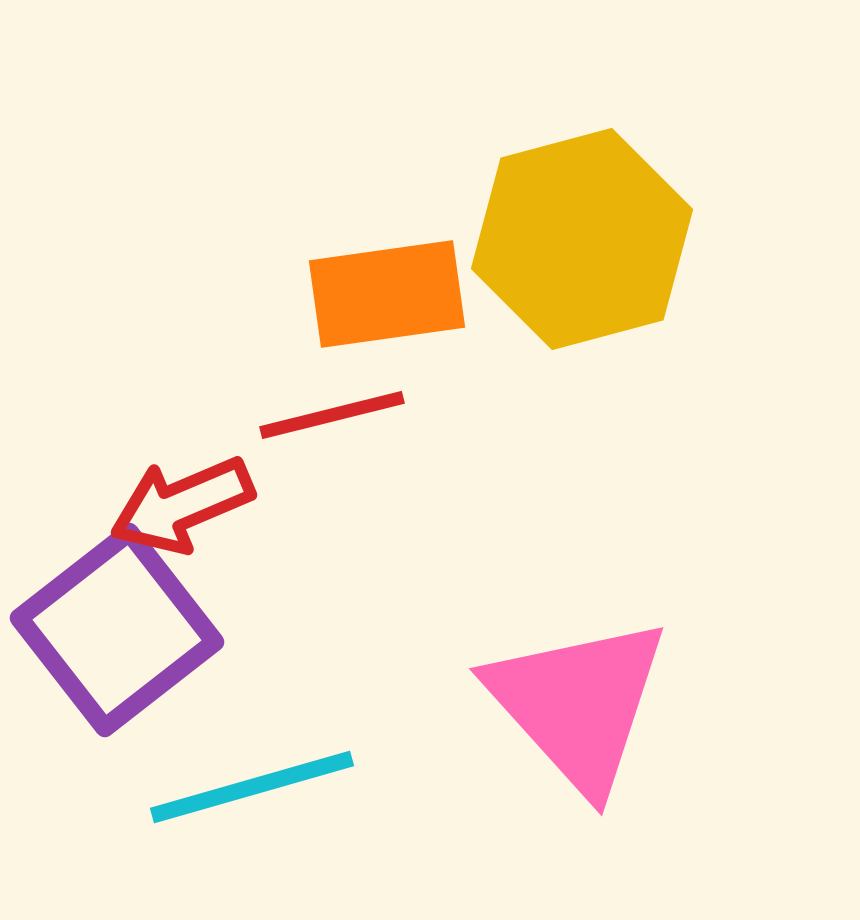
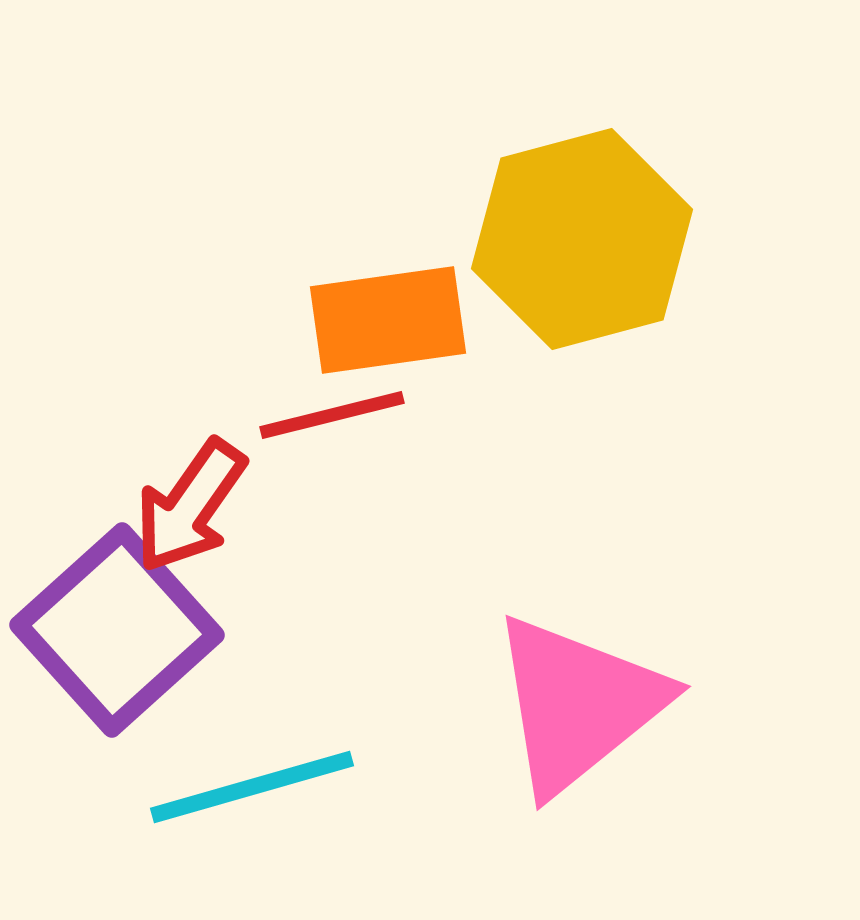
orange rectangle: moved 1 px right, 26 px down
red arrow: moved 8 px right, 1 px down; rotated 32 degrees counterclockwise
purple square: rotated 4 degrees counterclockwise
pink triangle: rotated 33 degrees clockwise
